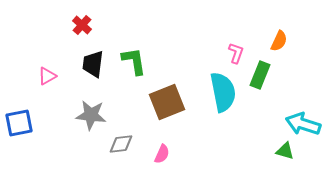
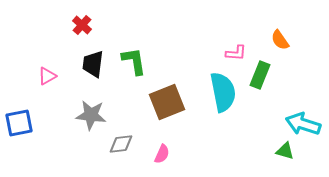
orange semicircle: moved 1 px right, 1 px up; rotated 120 degrees clockwise
pink L-shape: rotated 75 degrees clockwise
